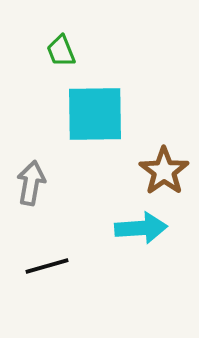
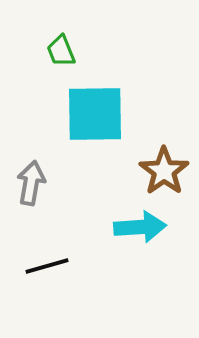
cyan arrow: moved 1 px left, 1 px up
